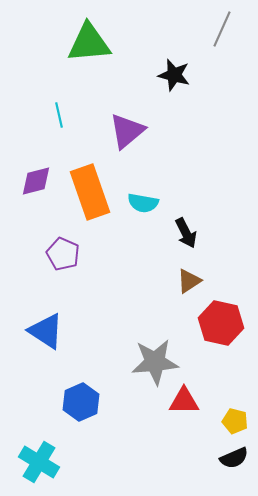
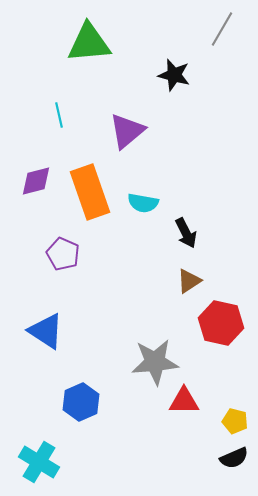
gray line: rotated 6 degrees clockwise
